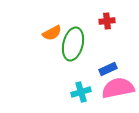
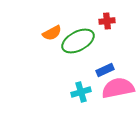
green ellipse: moved 5 px right, 3 px up; rotated 48 degrees clockwise
blue rectangle: moved 3 px left, 1 px down
